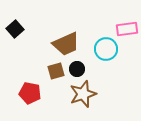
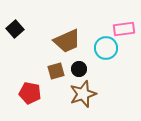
pink rectangle: moved 3 px left
brown trapezoid: moved 1 px right, 3 px up
cyan circle: moved 1 px up
black circle: moved 2 px right
